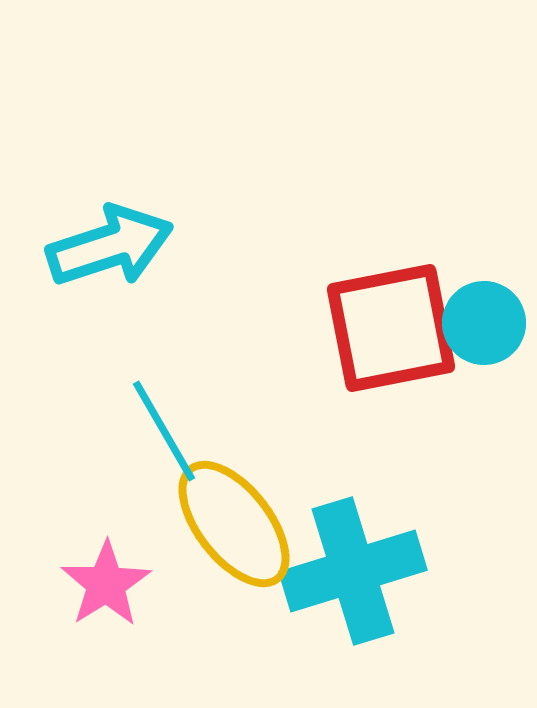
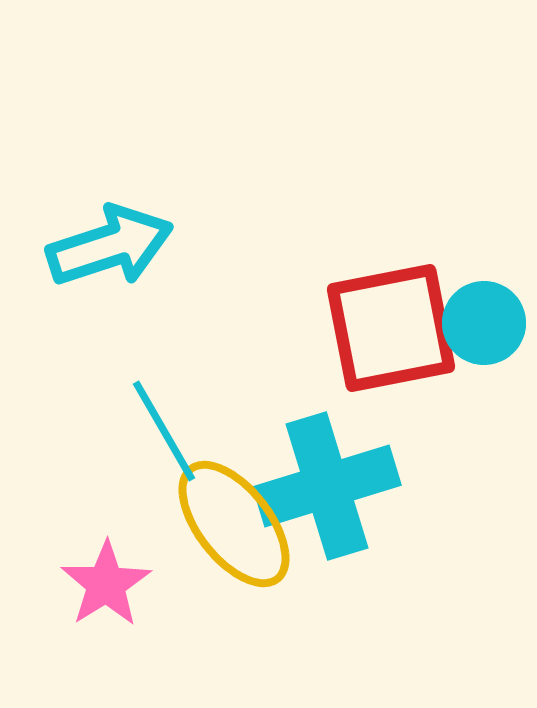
cyan cross: moved 26 px left, 85 px up
